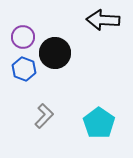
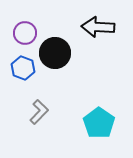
black arrow: moved 5 px left, 7 px down
purple circle: moved 2 px right, 4 px up
blue hexagon: moved 1 px left, 1 px up
gray L-shape: moved 5 px left, 4 px up
